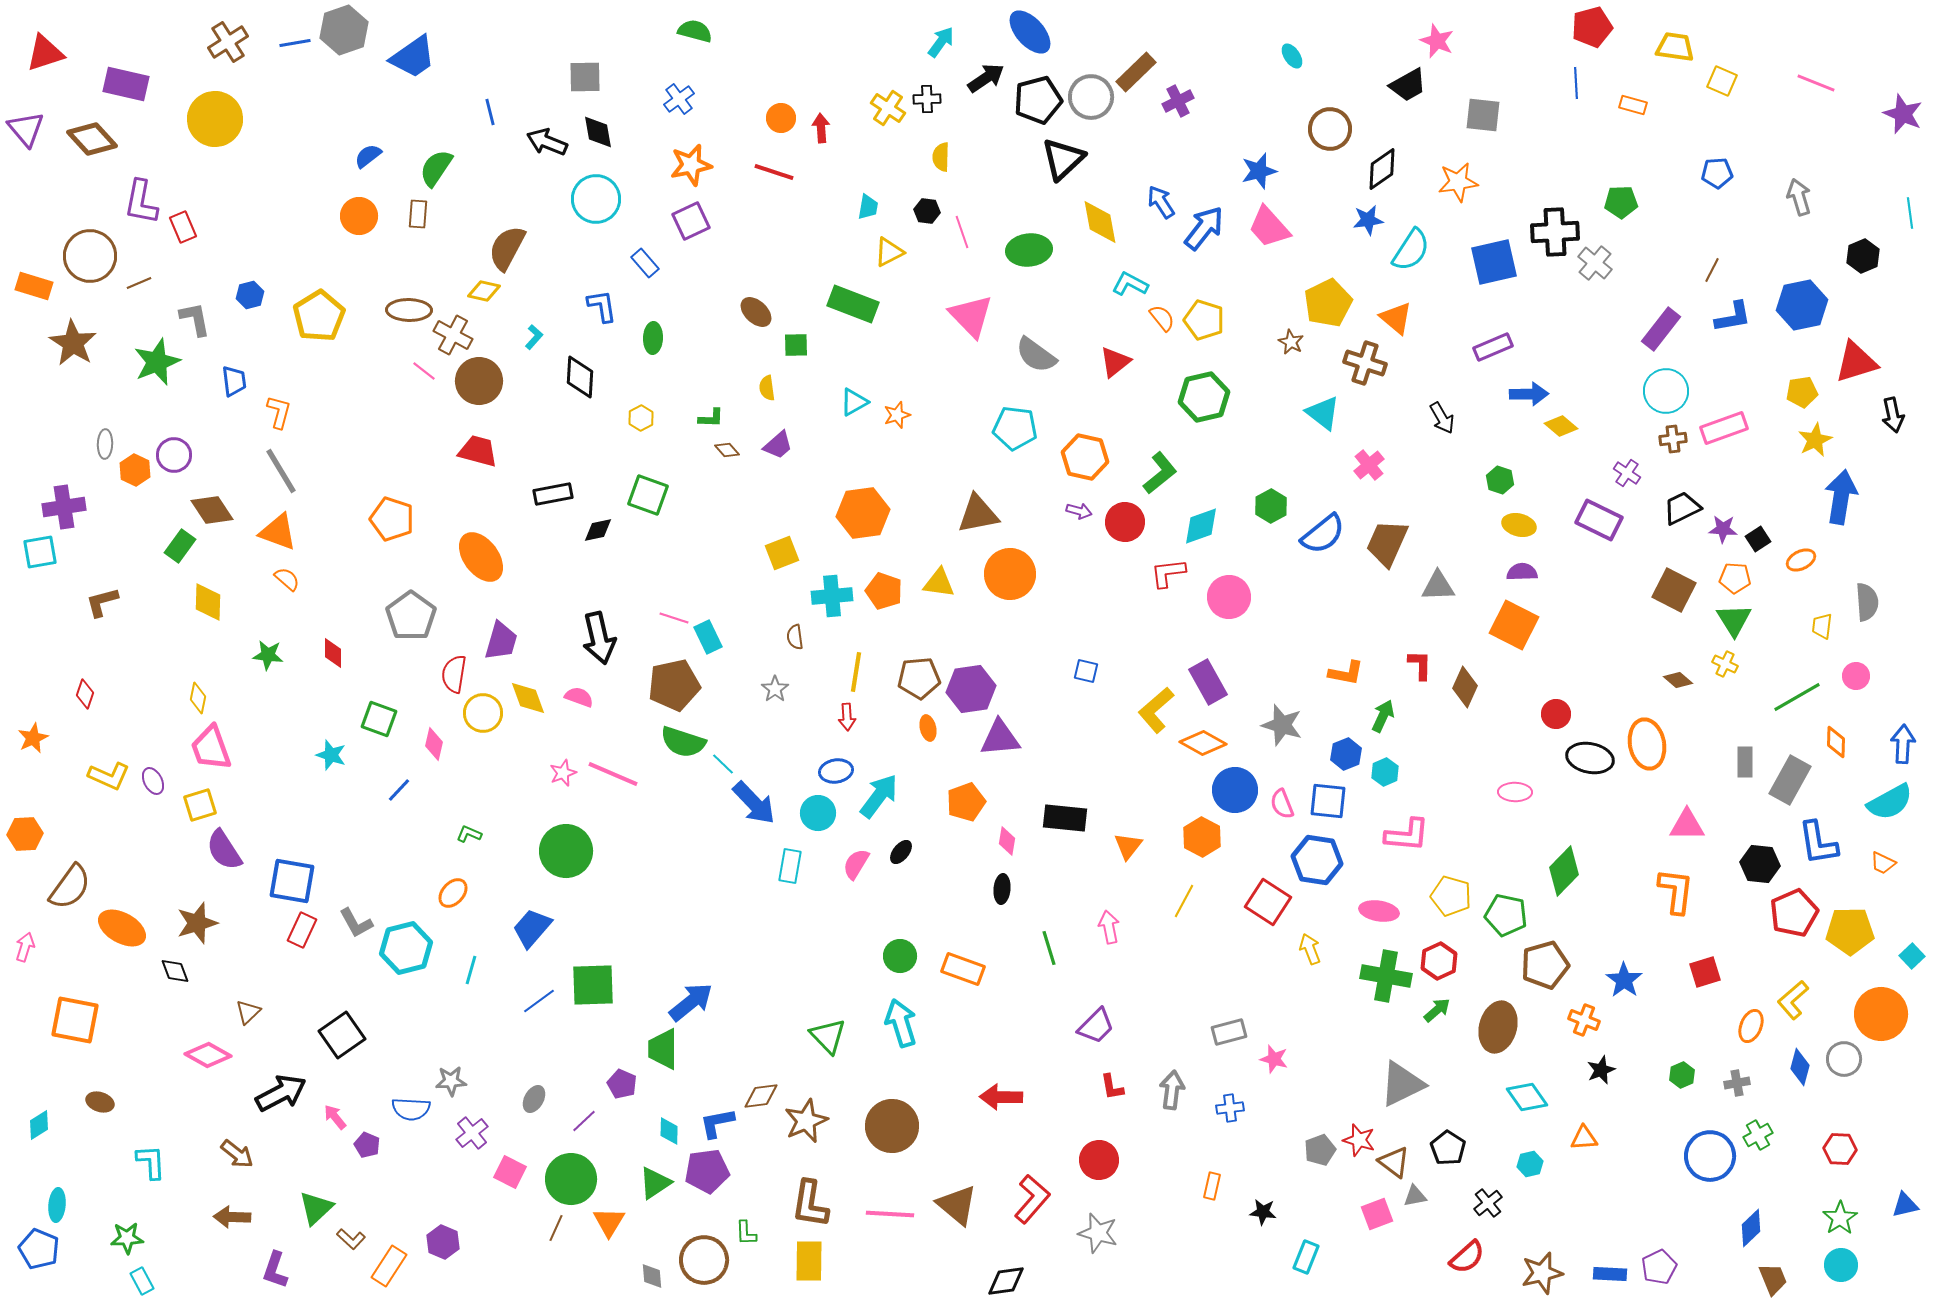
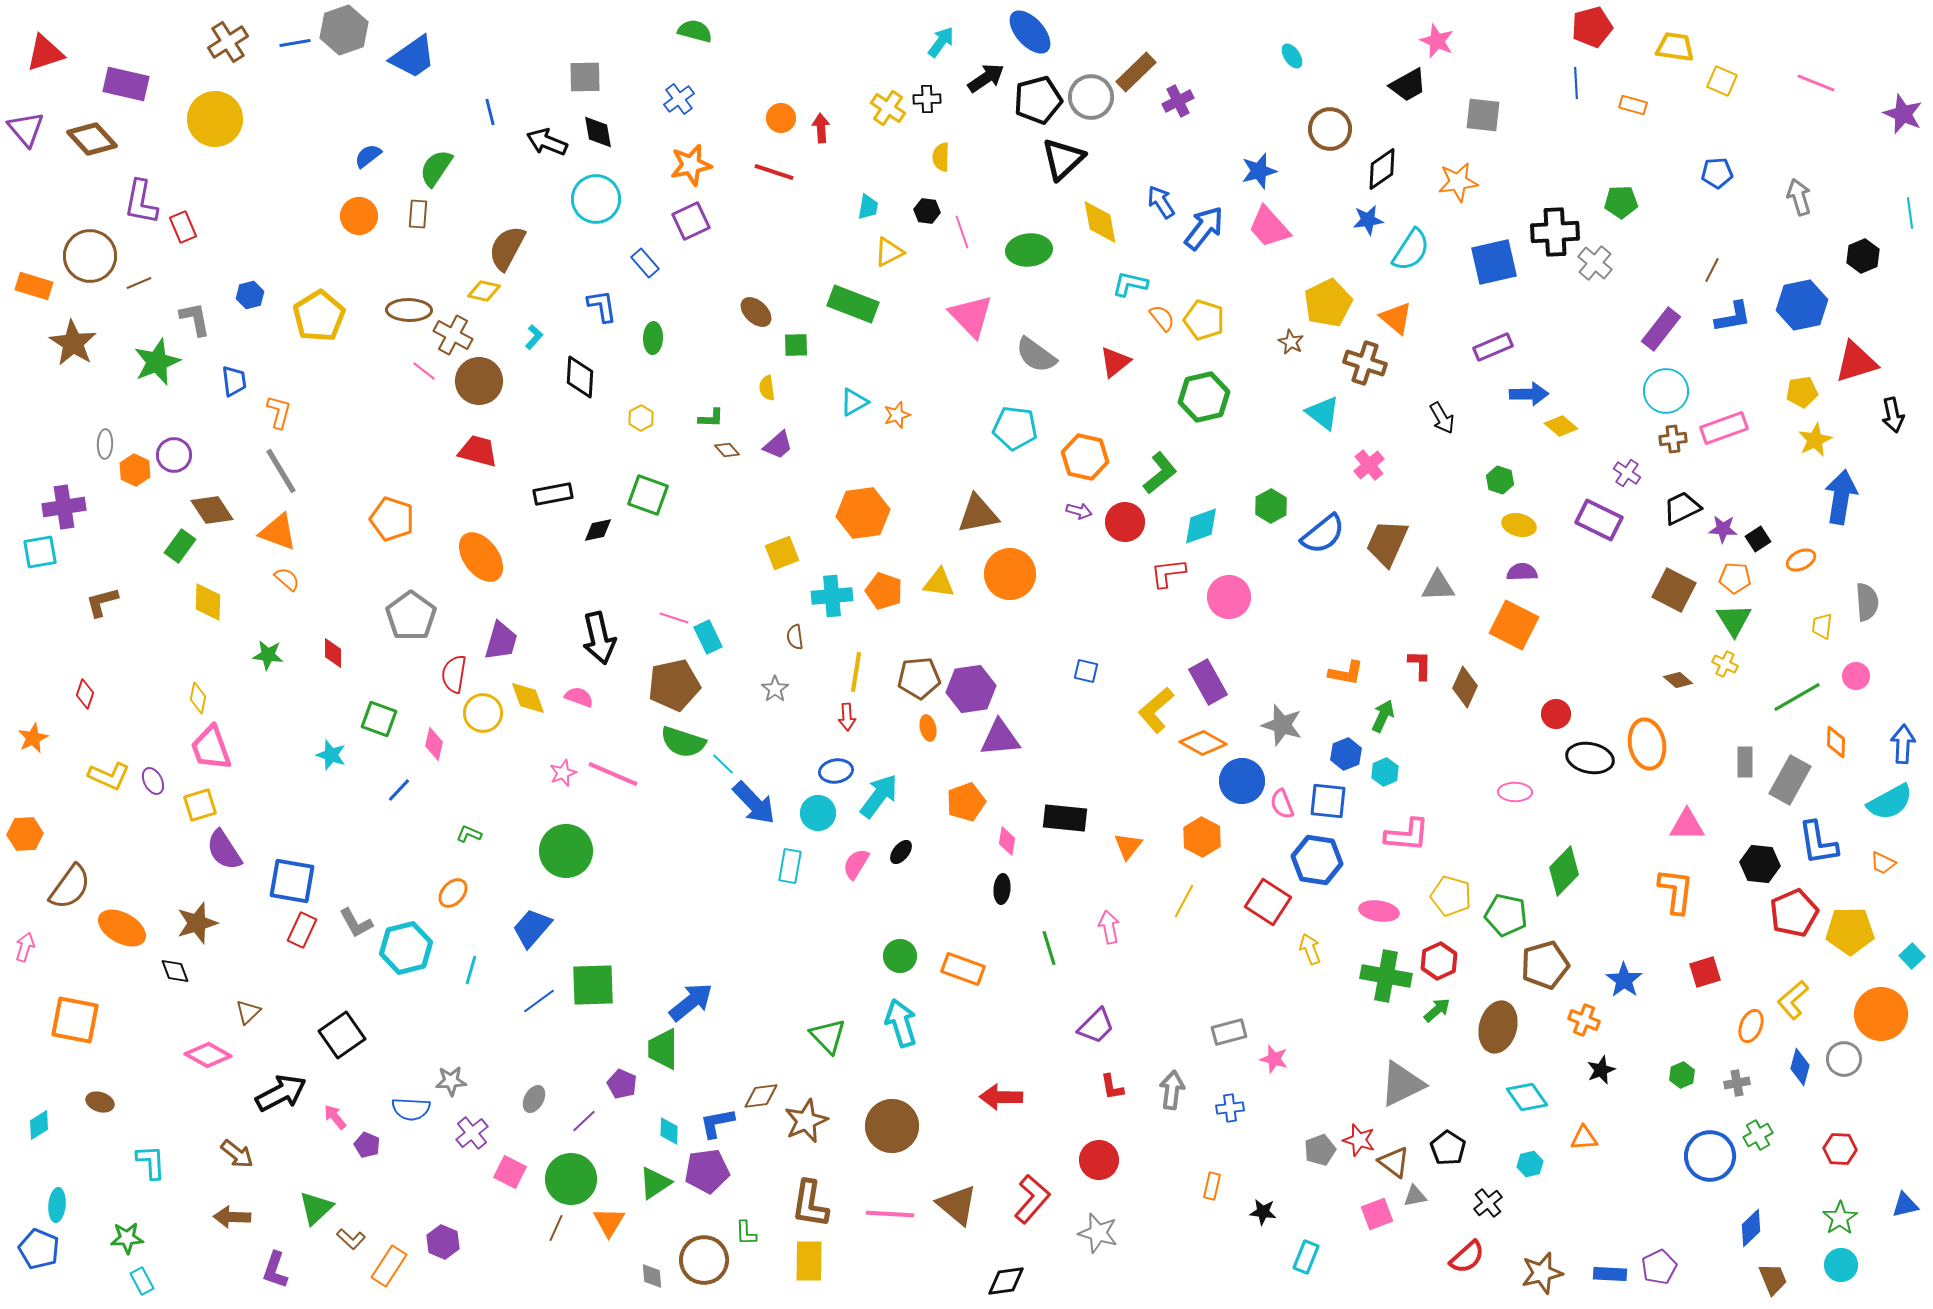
cyan L-shape at (1130, 284): rotated 15 degrees counterclockwise
blue circle at (1235, 790): moved 7 px right, 9 px up
